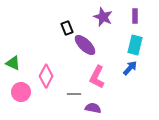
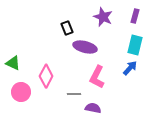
purple rectangle: rotated 16 degrees clockwise
purple ellipse: moved 2 px down; rotated 30 degrees counterclockwise
